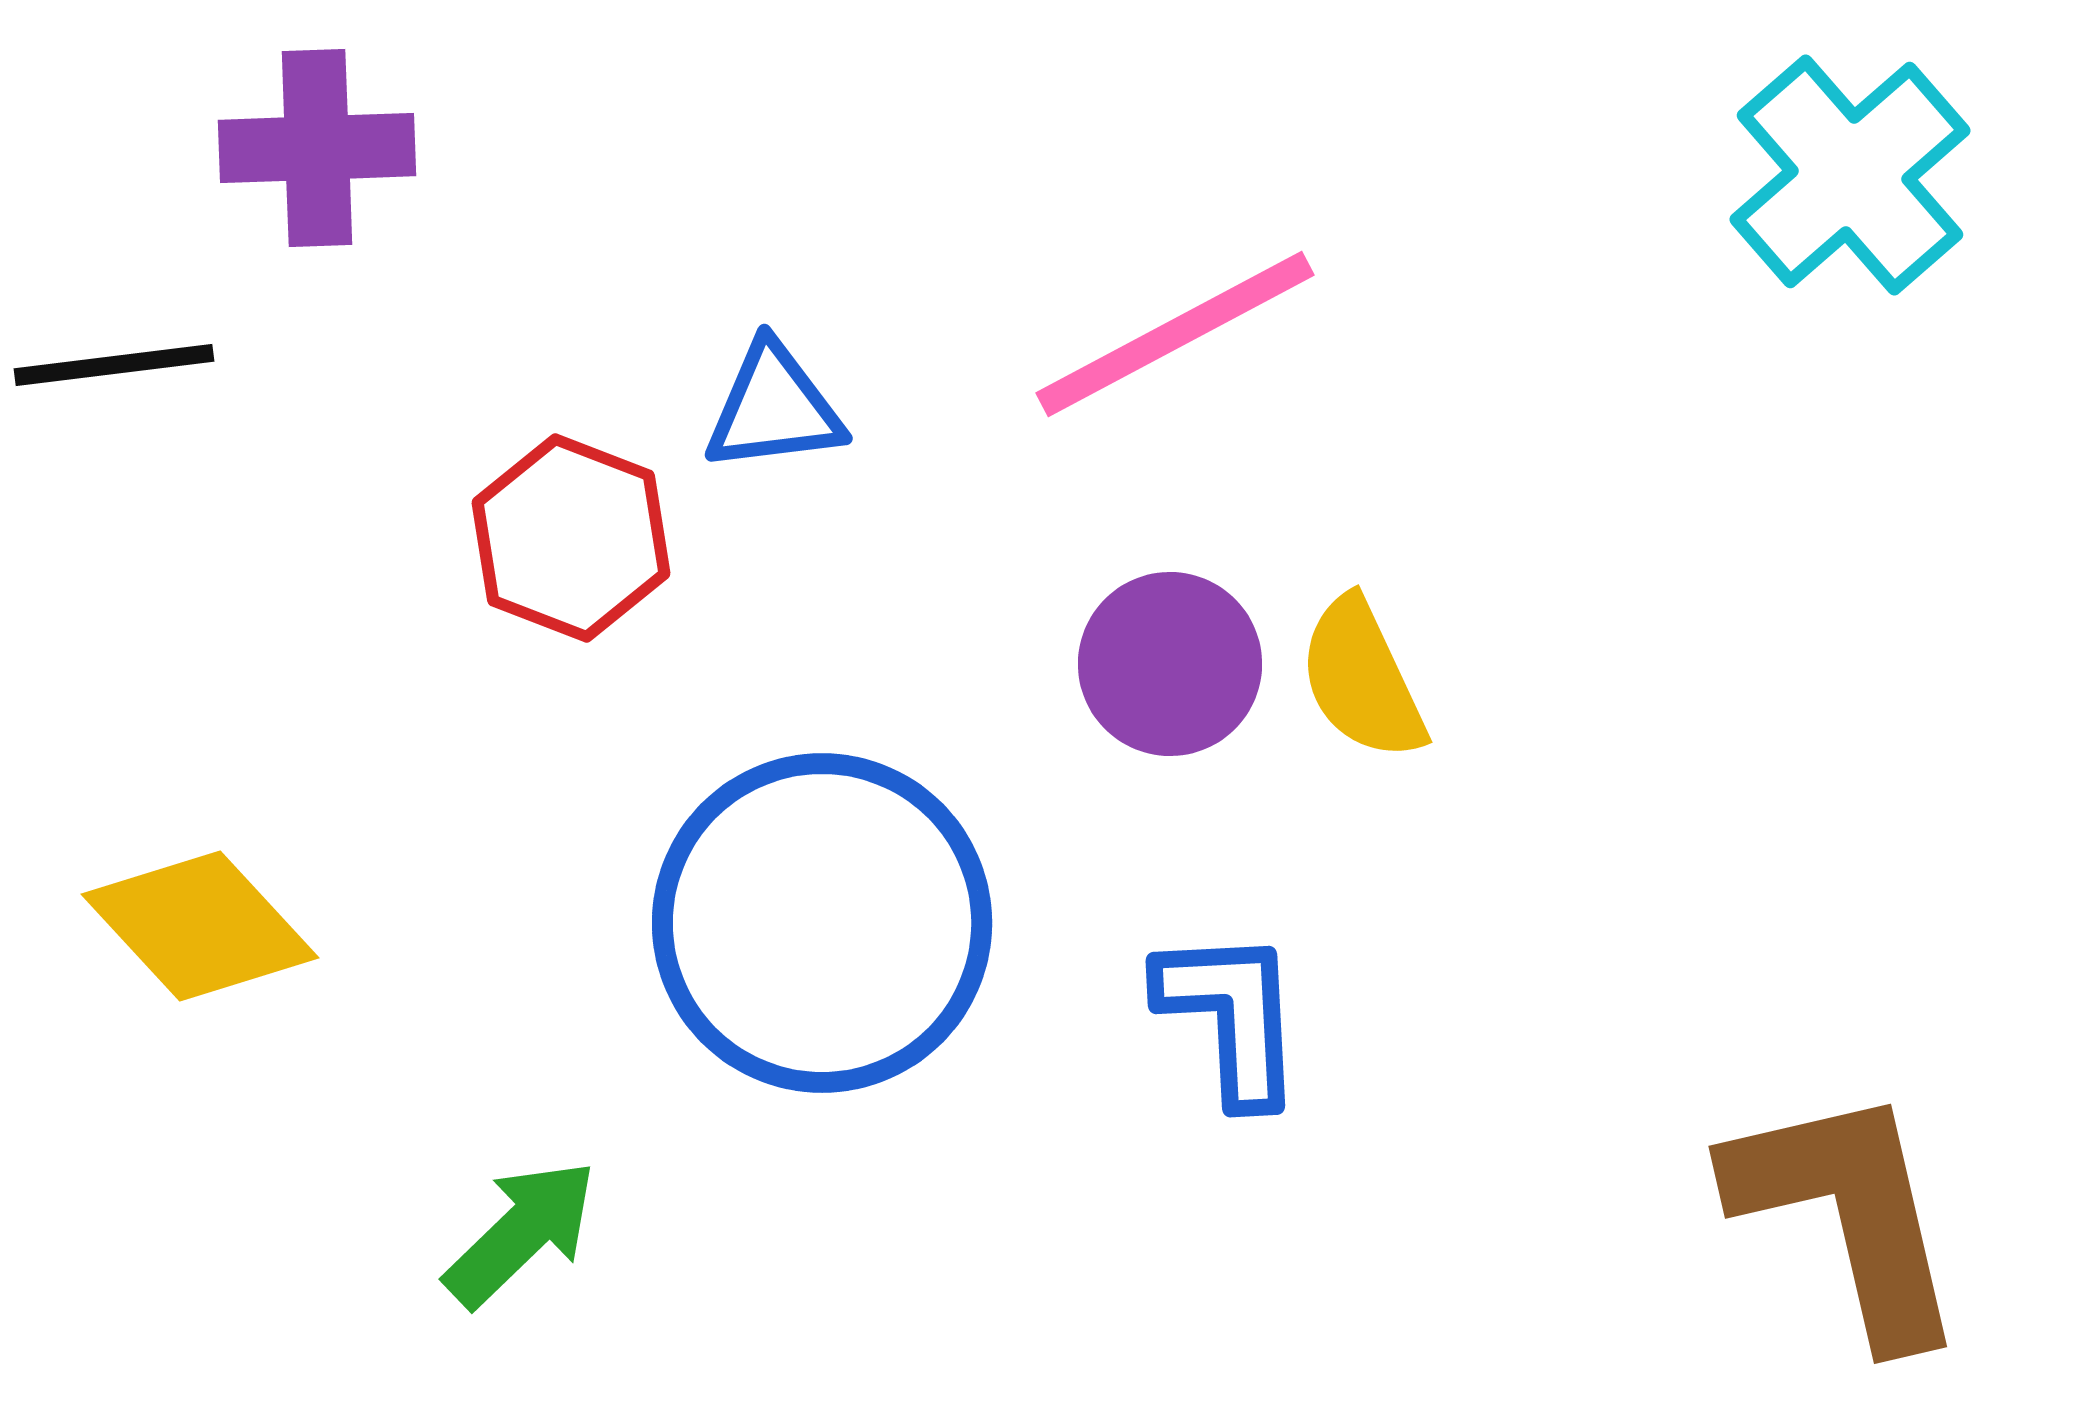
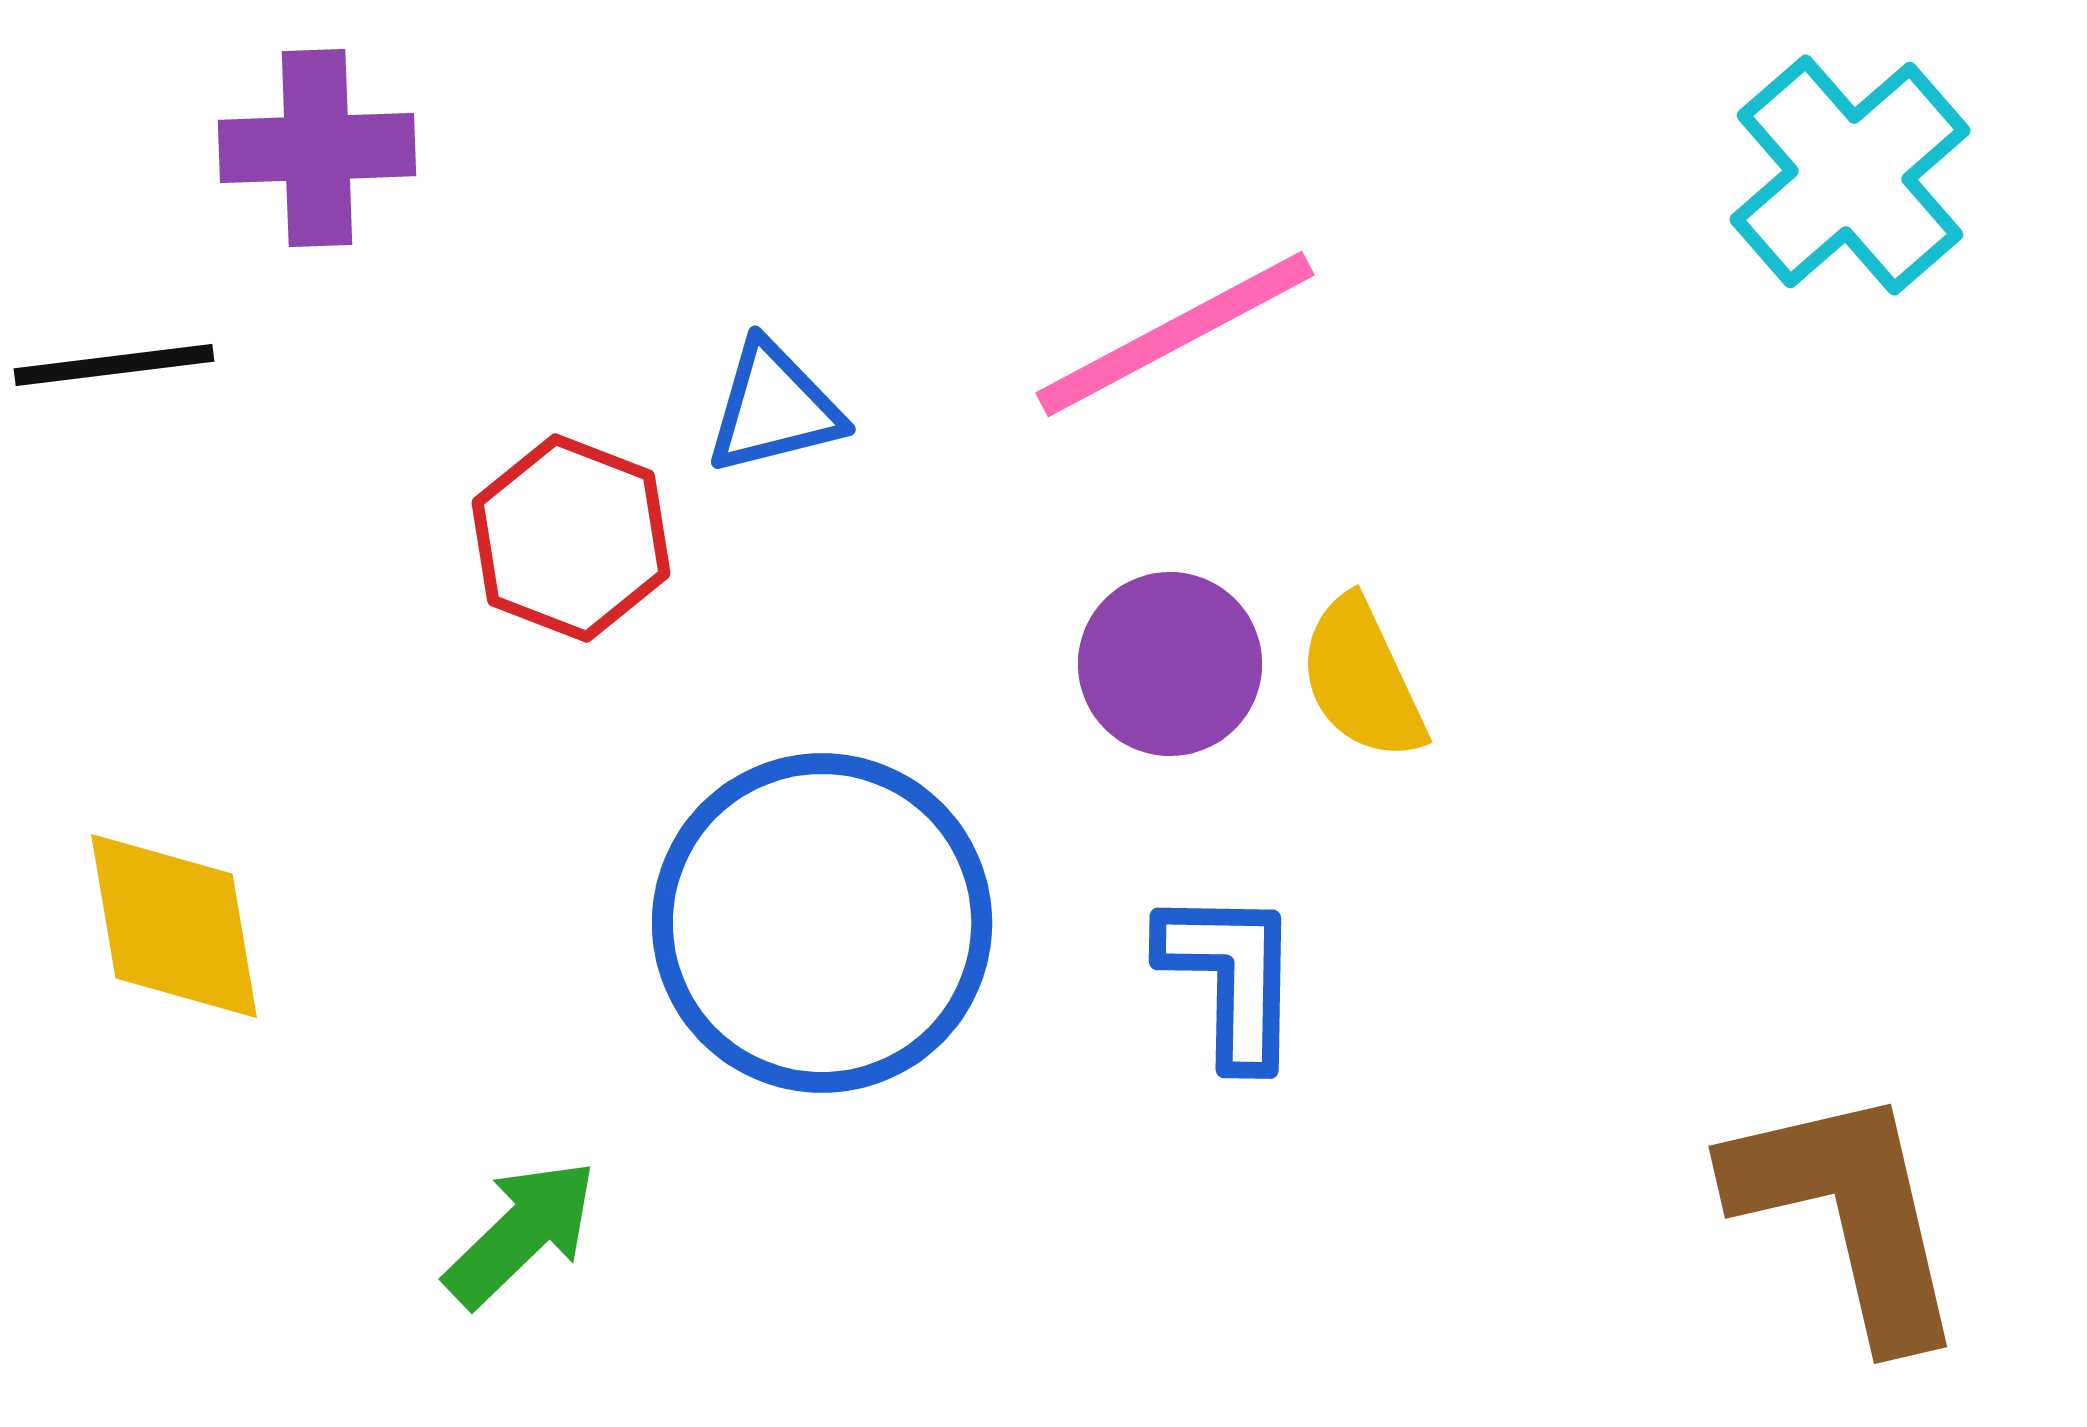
blue triangle: rotated 7 degrees counterclockwise
yellow diamond: moved 26 px left; rotated 33 degrees clockwise
blue L-shape: moved 39 px up; rotated 4 degrees clockwise
